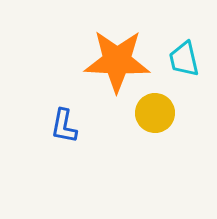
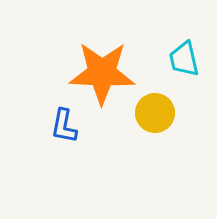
orange star: moved 15 px left, 12 px down
